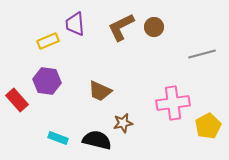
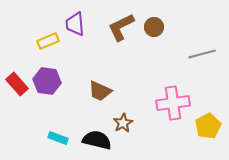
red rectangle: moved 16 px up
brown star: rotated 18 degrees counterclockwise
